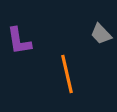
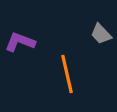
purple L-shape: moved 1 px right, 1 px down; rotated 120 degrees clockwise
